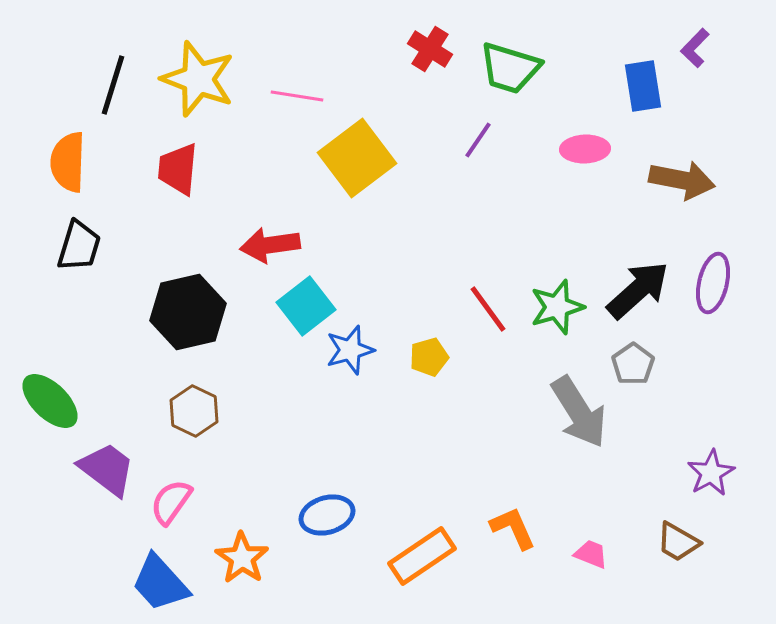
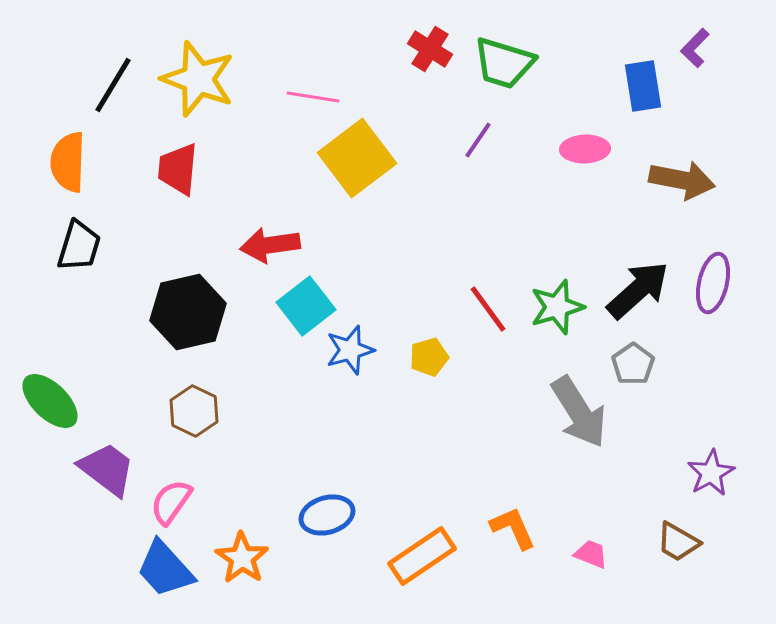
green trapezoid: moved 6 px left, 5 px up
black line: rotated 14 degrees clockwise
pink line: moved 16 px right, 1 px down
blue trapezoid: moved 5 px right, 14 px up
